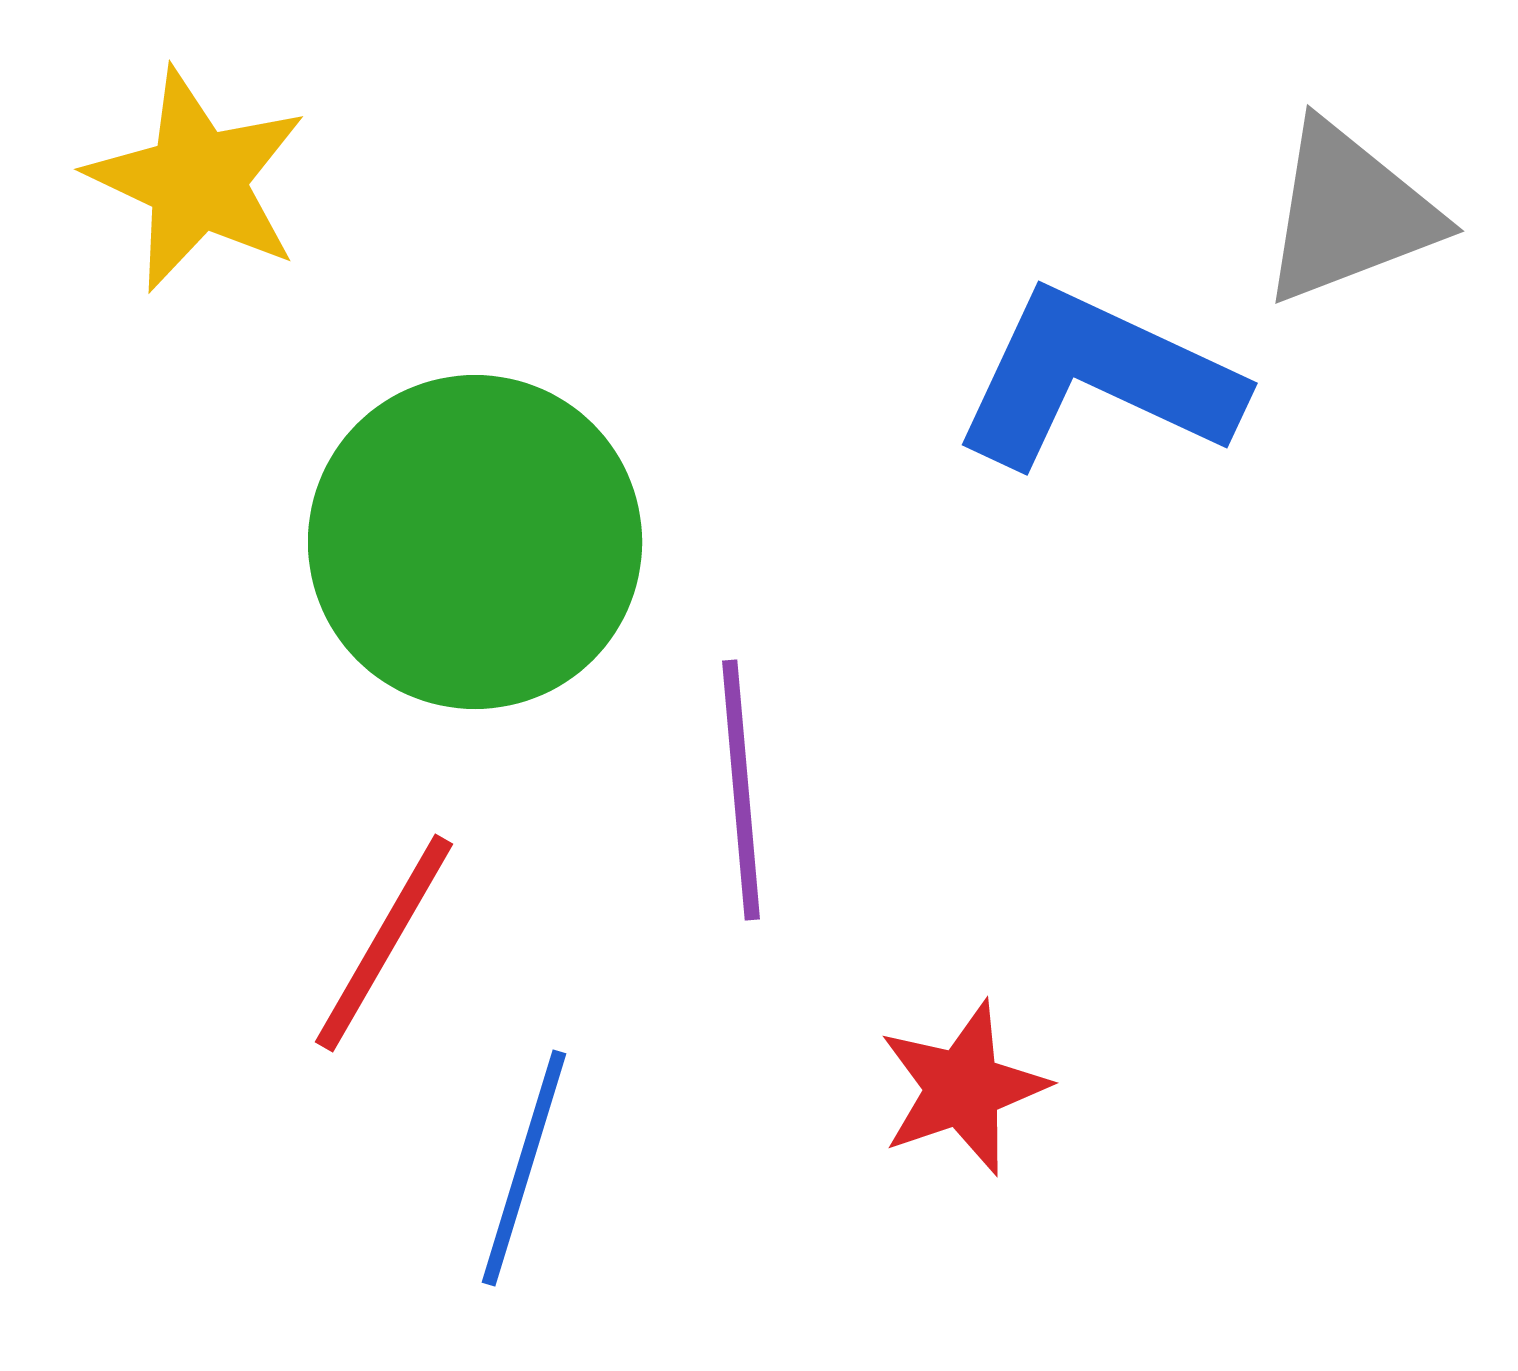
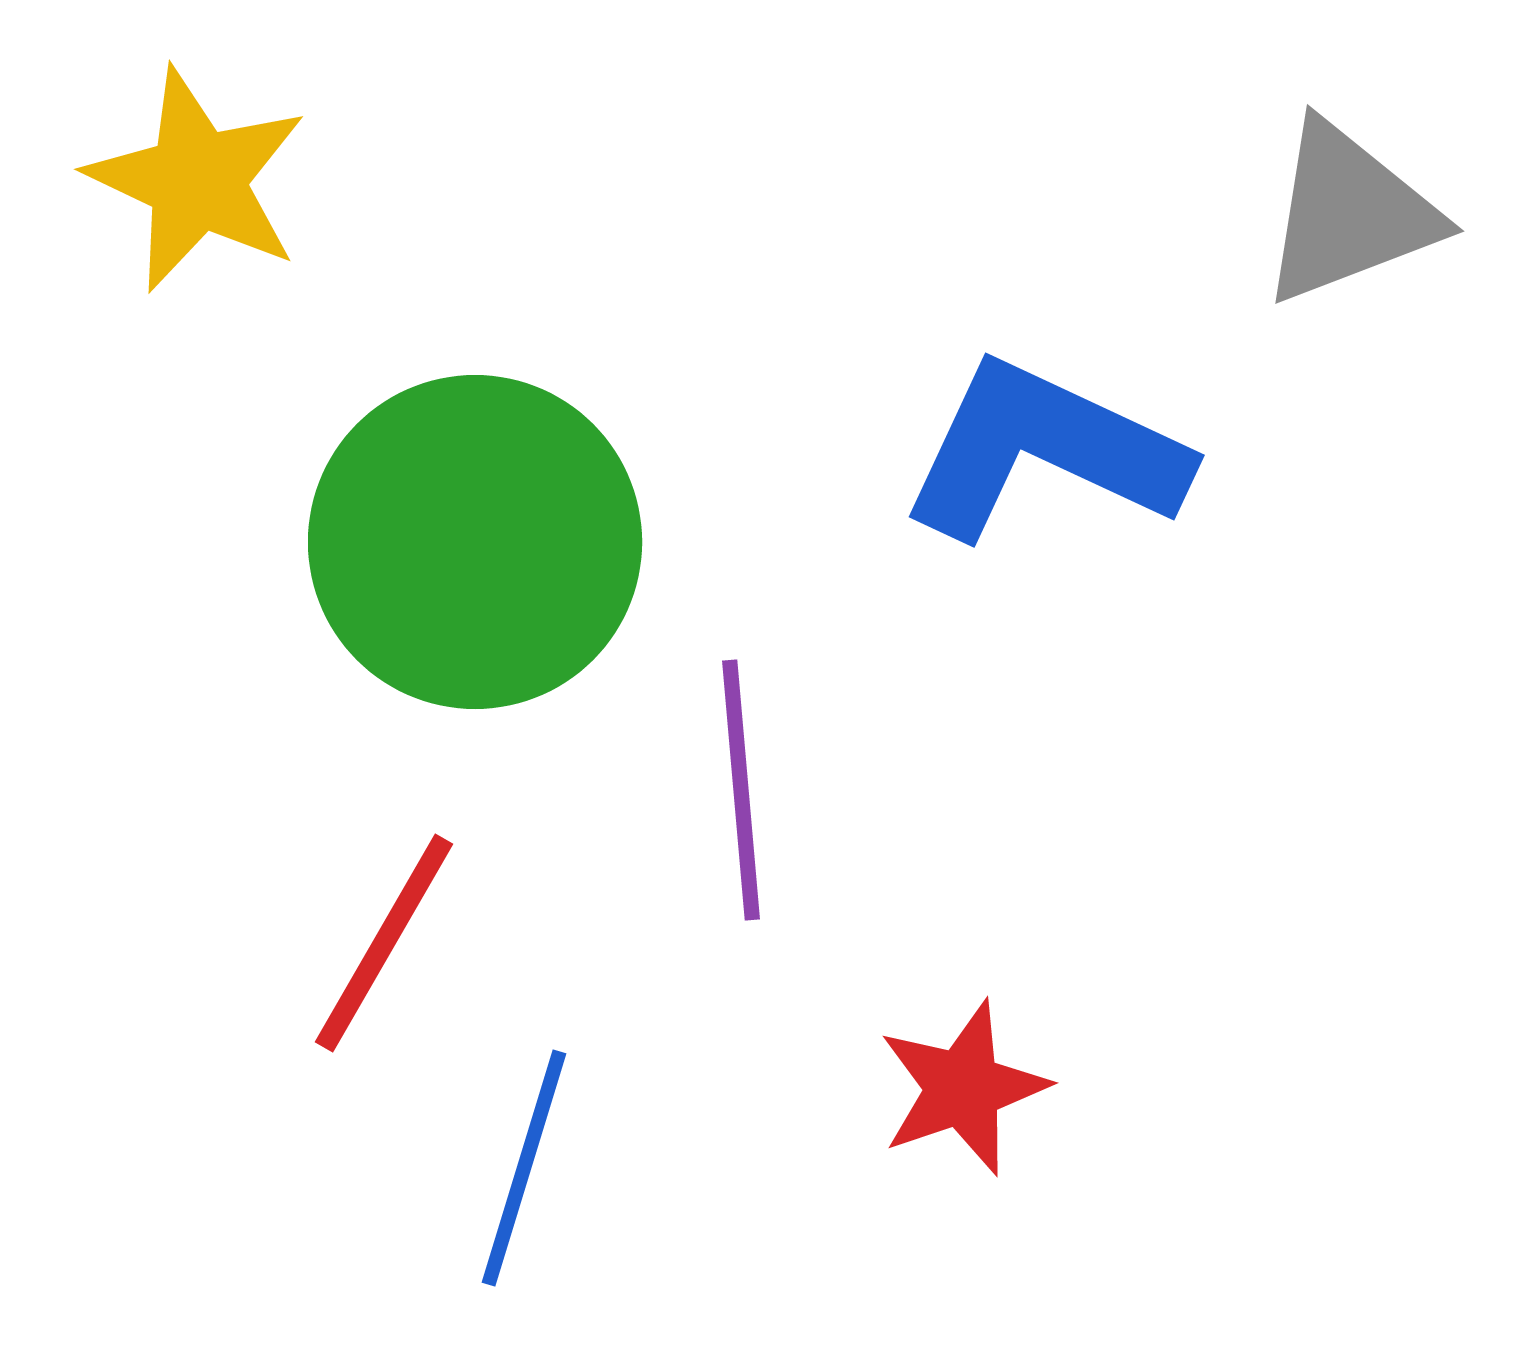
blue L-shape: moved 53 px left, 72 px down
